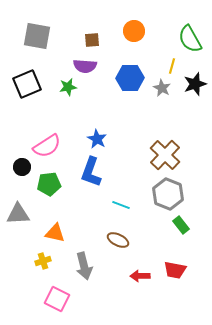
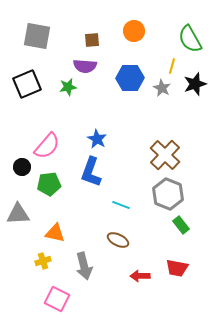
pink semicircle: rotated 16 degrees counterclockwise
red trapezoid: moved 2 px right, 2 px up
